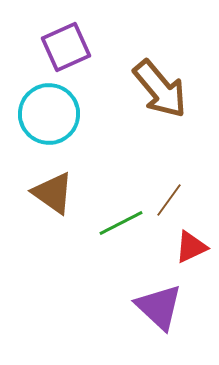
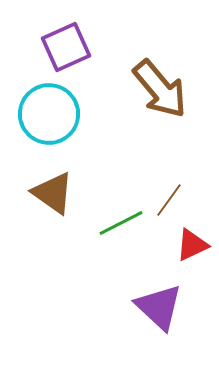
red triangle: moved 1 px right, 2 px up
